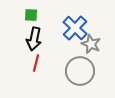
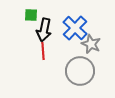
black arrow: moved 10 px right, 9 px up
red line: moved 7 px right, 12 px up; rotated 18 degrees counterclockwise
